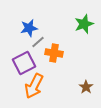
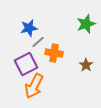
green star: moved 2 px right
purple square: moved 2 px right, 1 px down
brown star: moved 22 px up
